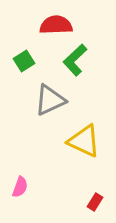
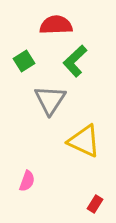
green L-shape: moved 1 px down
gray triangle: rotated 32 degrees counterclockwise
pink semicircle: moved 7 px right, 6 px up
red rectangle: moved 2 px down
